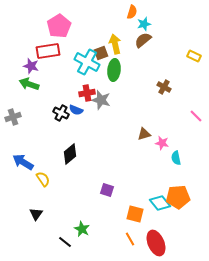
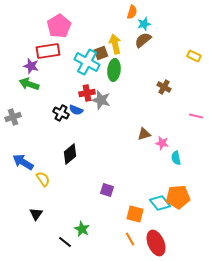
pink line: rotated 32 degrees counterclockwise
